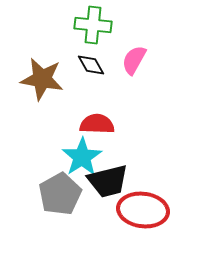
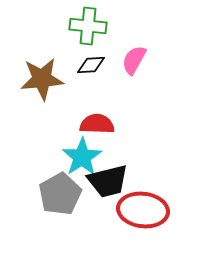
green cross: moved 5 px left, 1 px down
black diamond: rotated 64 degrees counterclockwise
brown star: rotated 15 degrees counterclockwise
